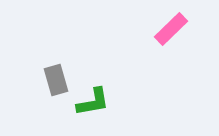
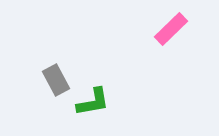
gray rectangle: rotated 12 degrees counterclockwise
